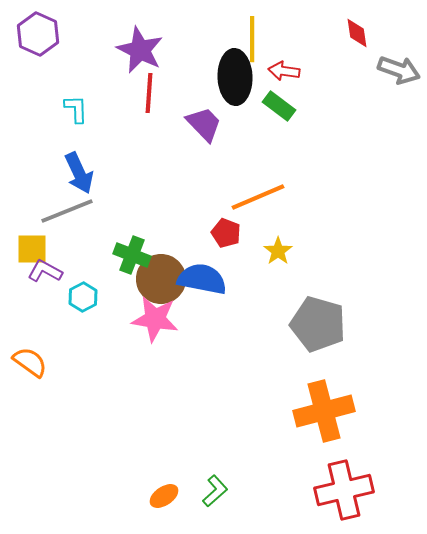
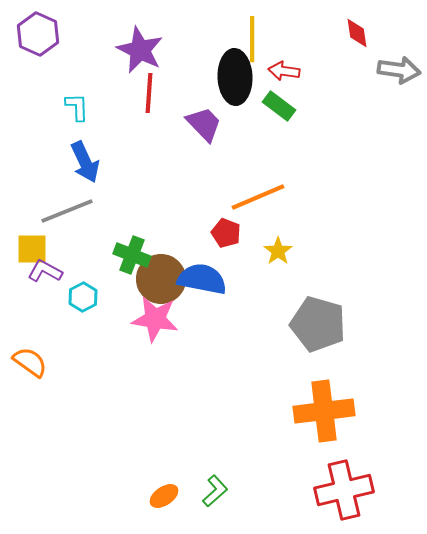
gray arrow: rotated 12 degrees counterclockwise
cyan L-shape: moved 1 px right, 2 px up
blue arrow: moved 6 px right, 11 px up
orange cross: rotated 8 degrees clockwise
